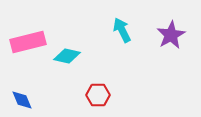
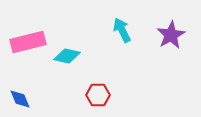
blue diamond: moved 2 px left, 1 px up
